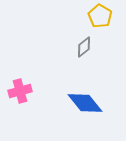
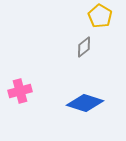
blue diamond: rotated 33 degrees counterclockwise
